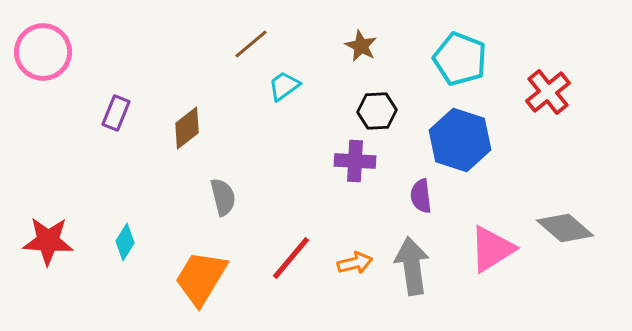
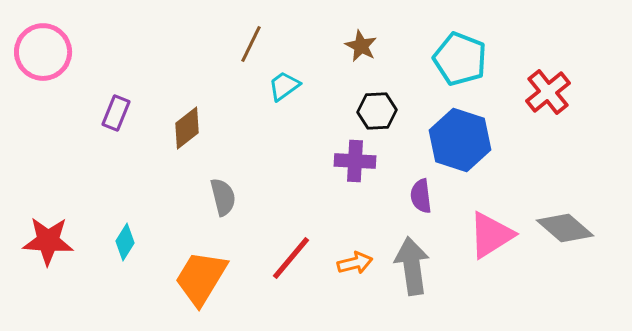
brown line: rotated 24 degrees counterclockwise
pink triangle: moved 1 px left, 14 px up
